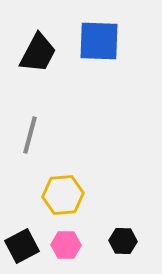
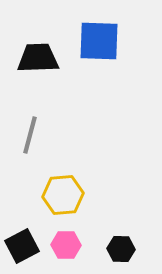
black trapezoid: moved 5 px down; rotated 120 degrees counterclockwise
black hexagon: moved 2 px left, 8 px down
